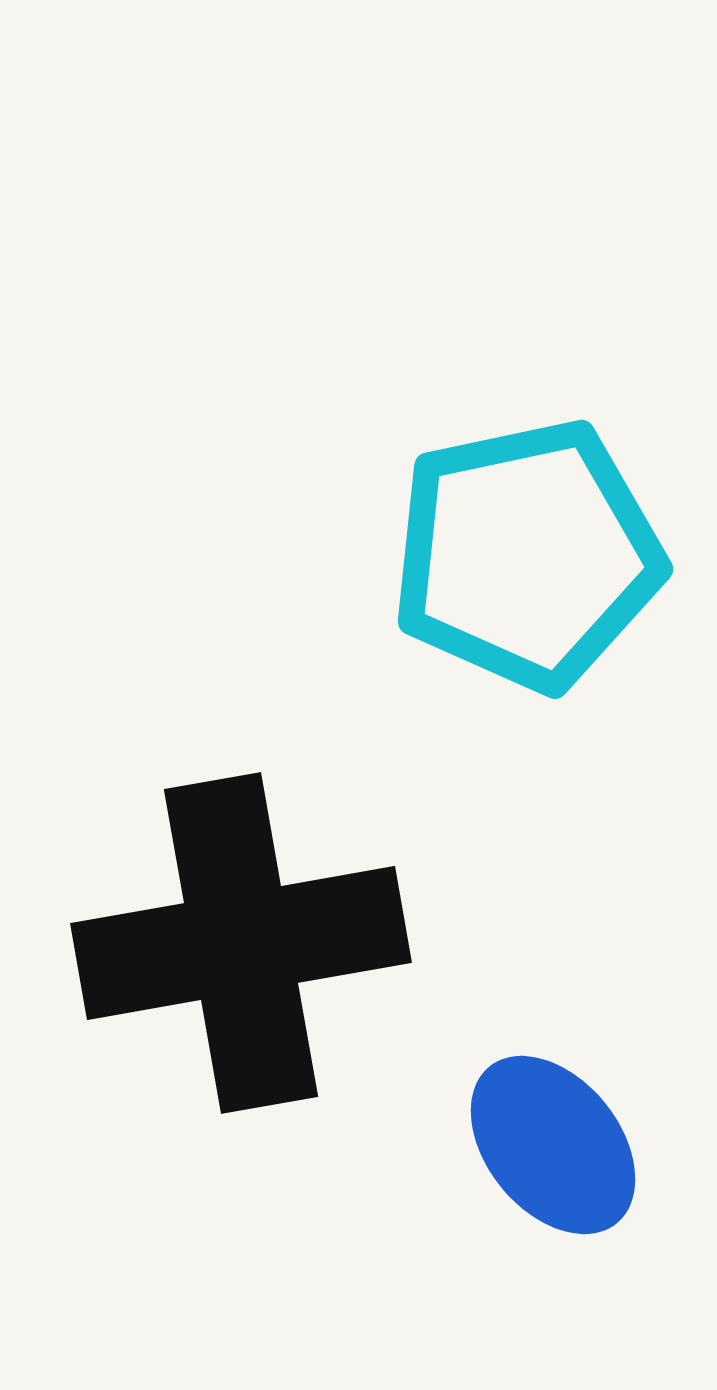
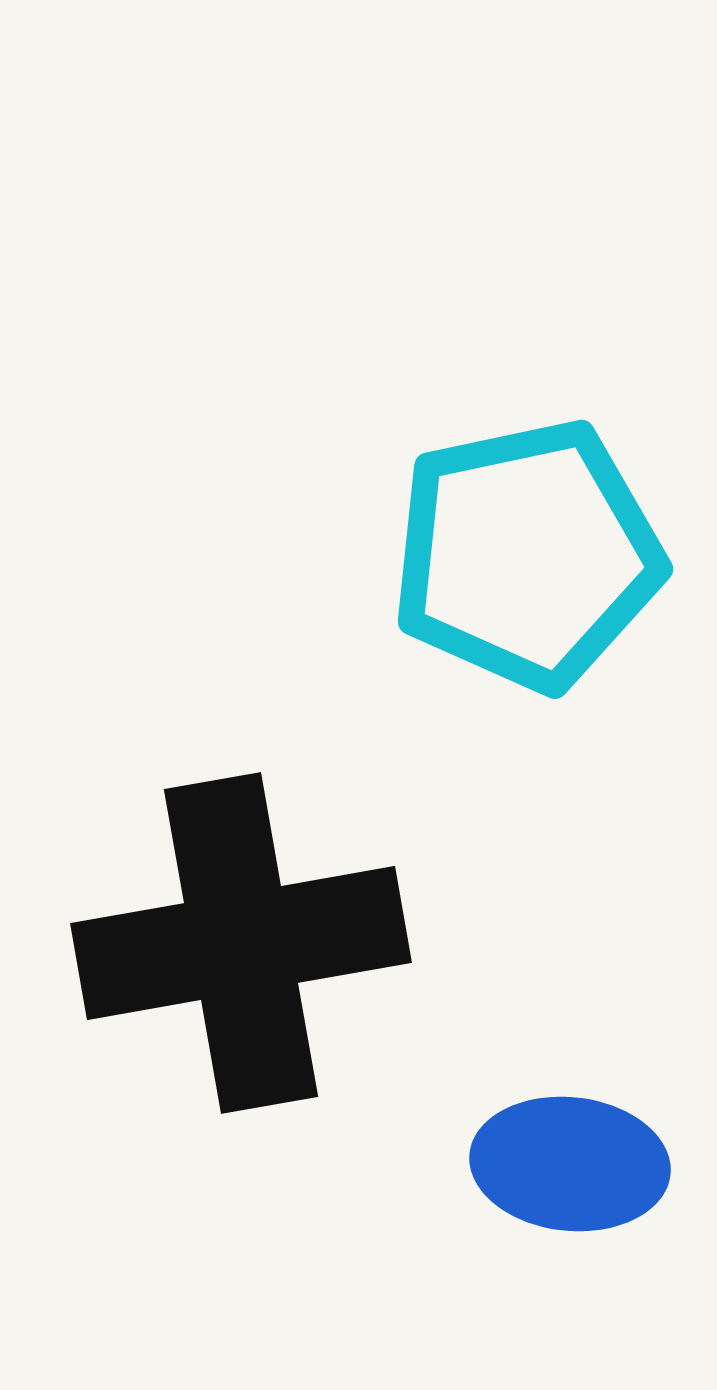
blue ellipse: moved 17 px right, 19 px down; rotated 45 degrees counterclockwise
